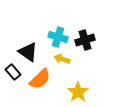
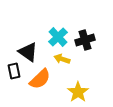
cyan cross: rotated 30 degrees clockwise
black rectangle: moved 1 px right, 1 px up; rotated 28 degrees clockwise
